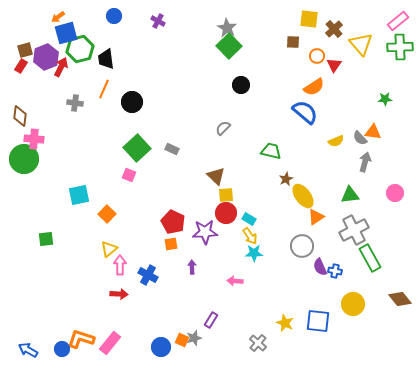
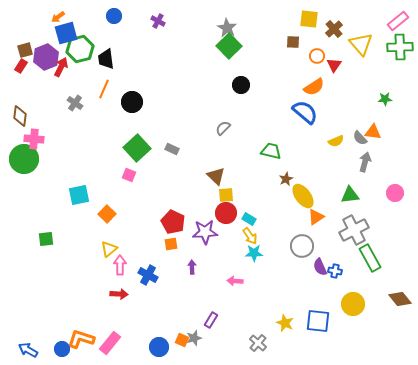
gray cross at (75, 103): rotated 28 degrees clockwise
blue circle at (161, 347): moved 2 px left
